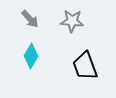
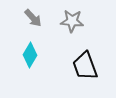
gray arrow: moved 3 px right, 1 px up
cyan diamond: moved 1 px left, 1 px up
